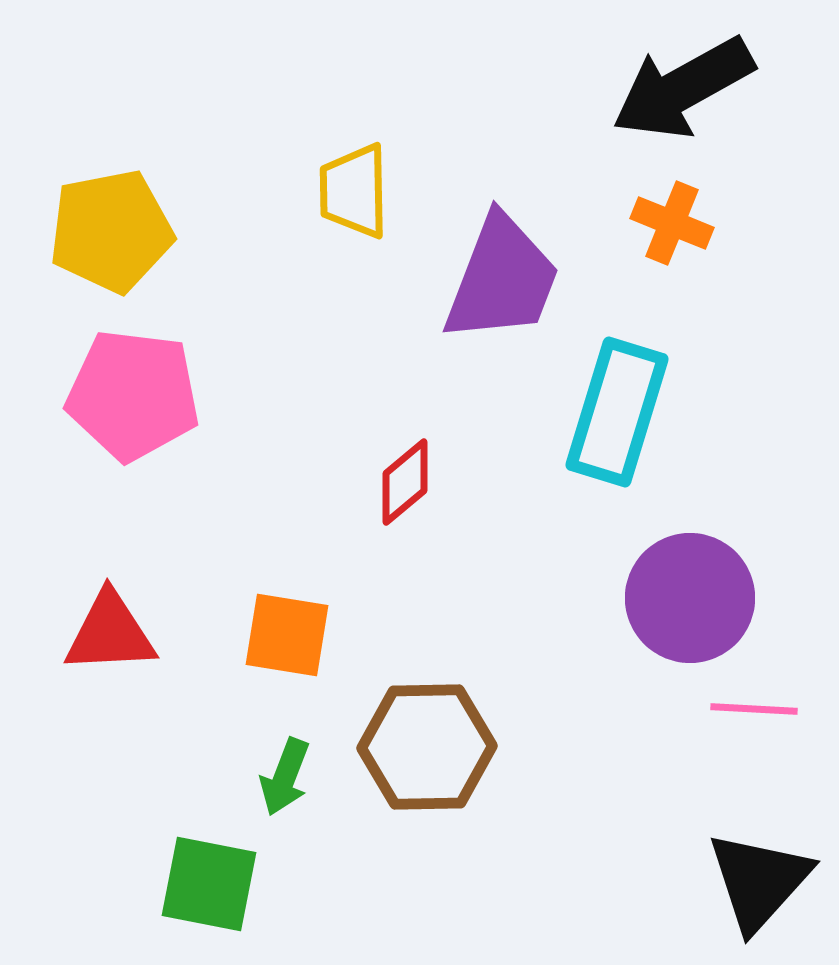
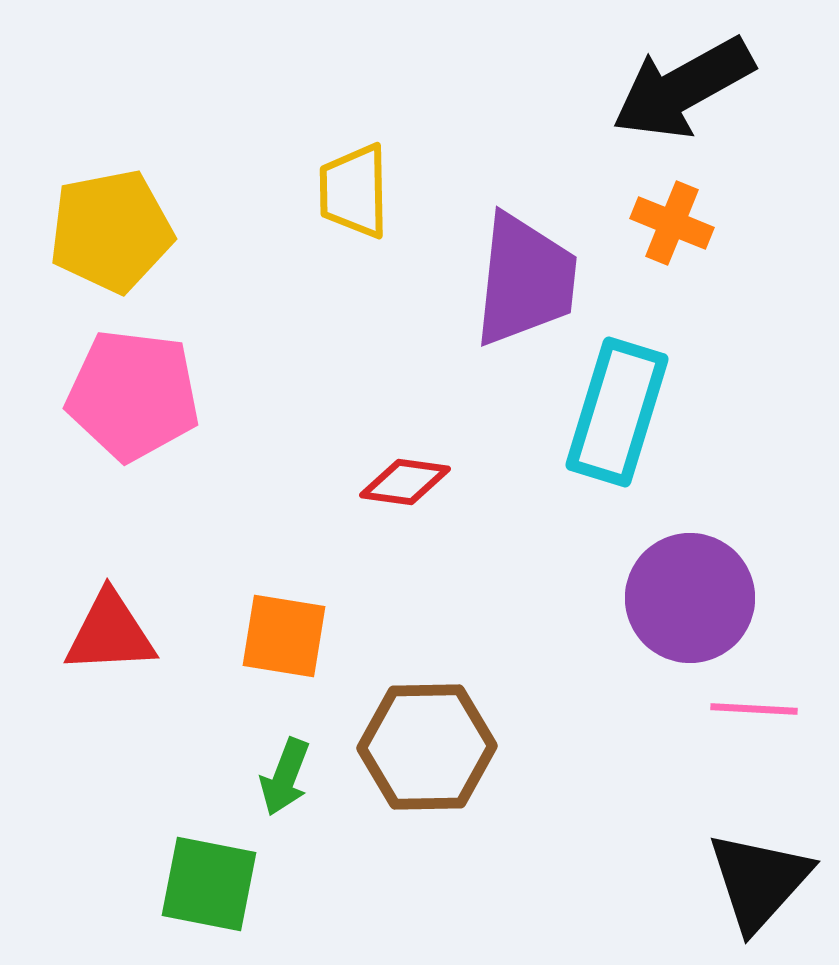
purple trapezoid: moved 23 px right, 1 px down; rotated 15 degrees counterclockwise
red diamond: rotated 48 degrees clockwise
orange square: moved 3 px left, 1 px down
